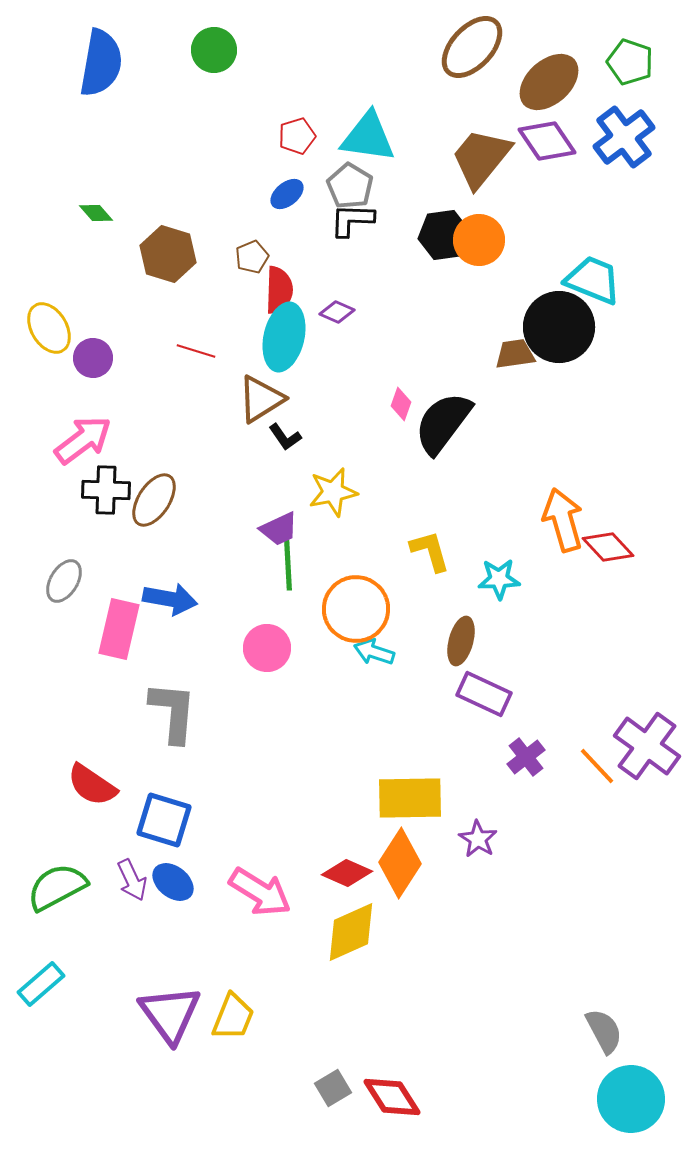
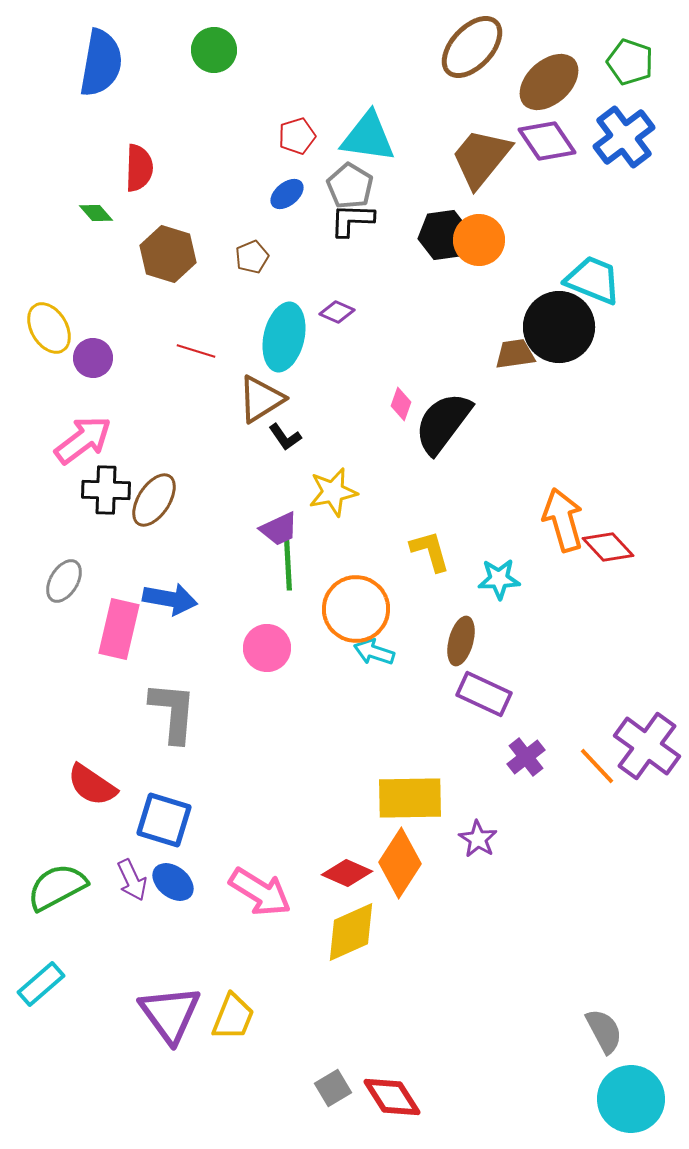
red semicircle at (279, 290): moved 140 px left, 122 px up
